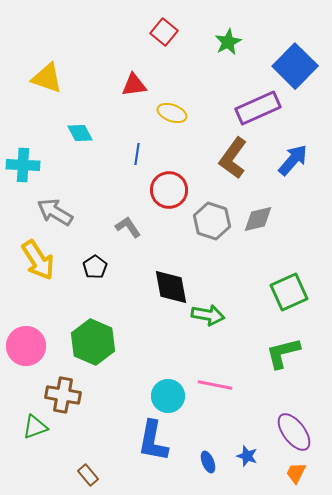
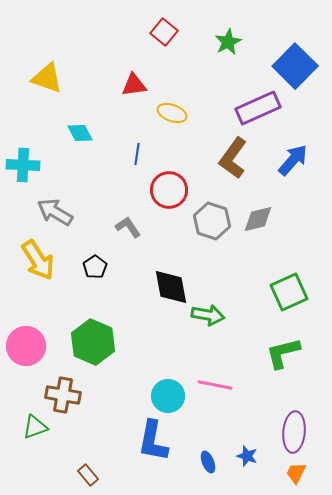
purple ellipse: rotated 42 degrees clockwise
